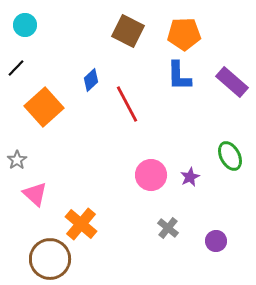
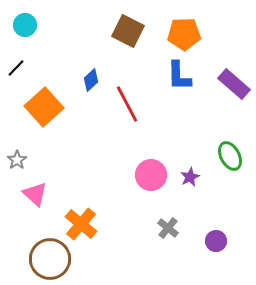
purple rectangle: moved 2 px right, 2 px down
